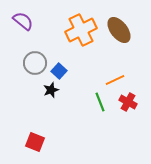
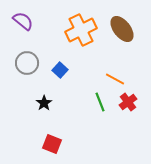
brown ellipse: moved 3 px right, 1 px up
gray circle: moved 8 px left
blue square: moved 1 px right, 1 px up
orange line: moved 1 px up; rotated 54 degrees clockwise
black star: moved 7 px left, 13 px down; rotated 14 degrees counterclockwise
red cross: rotated 24 degrees clockwise
red square: moved 17 px right, 2 px down
